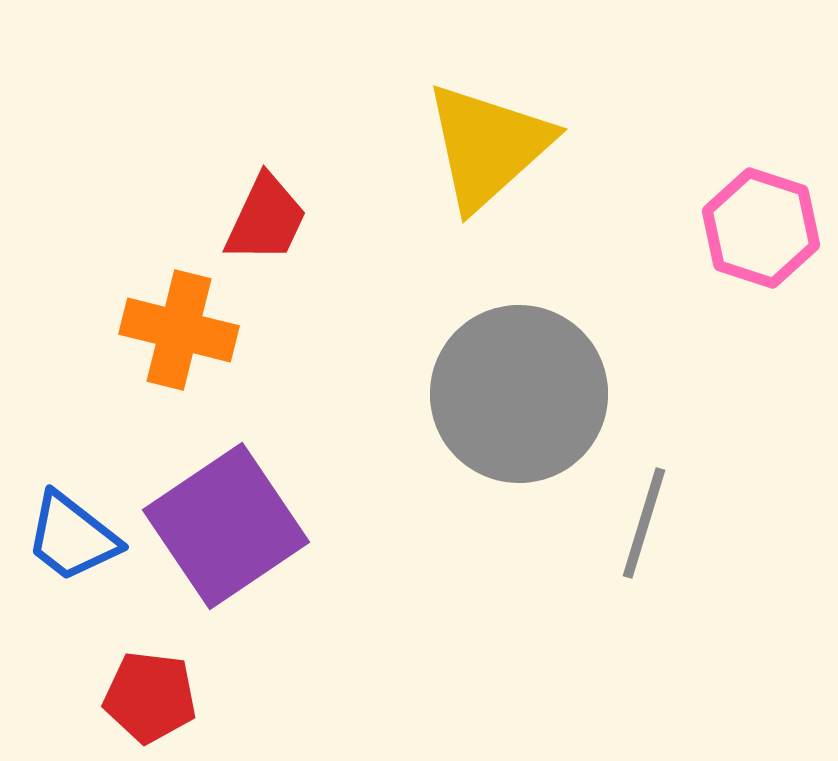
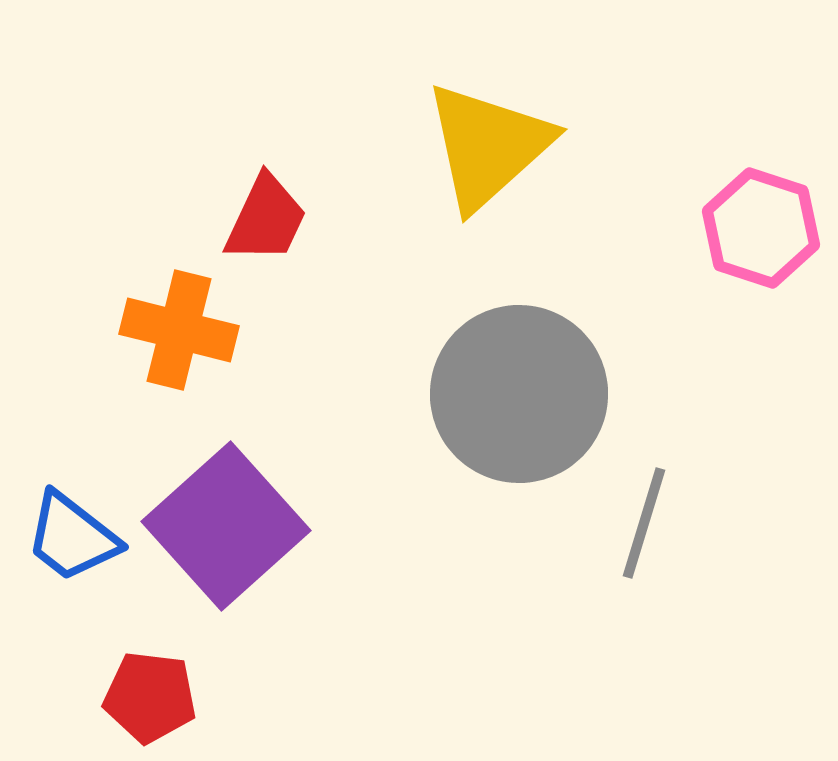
purple square: rotated 8 degrees counterclockwise
